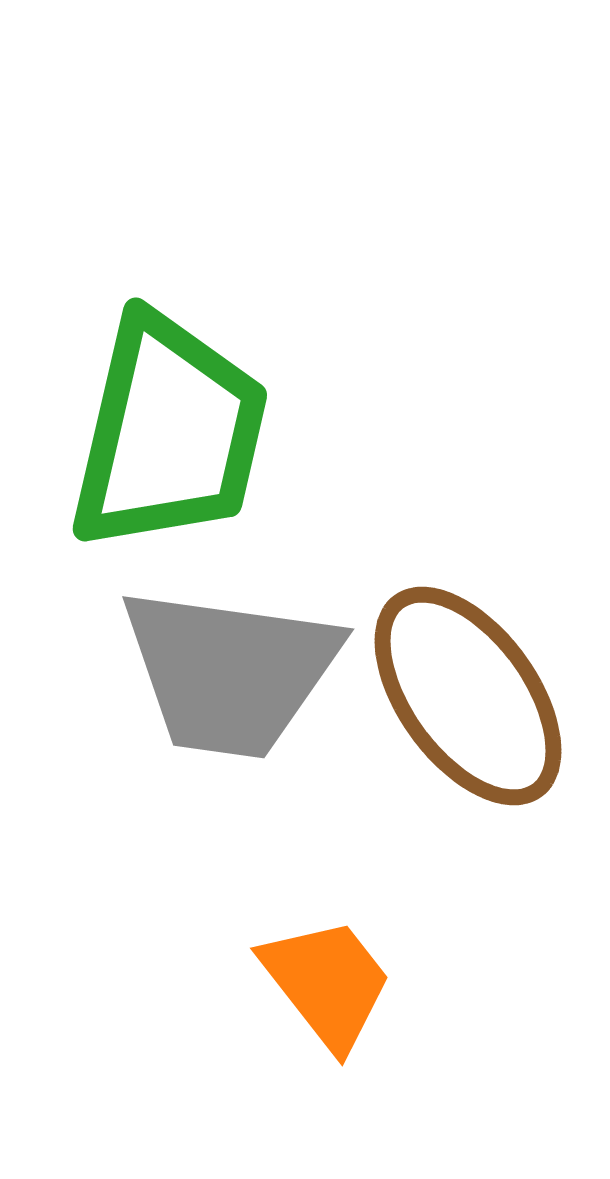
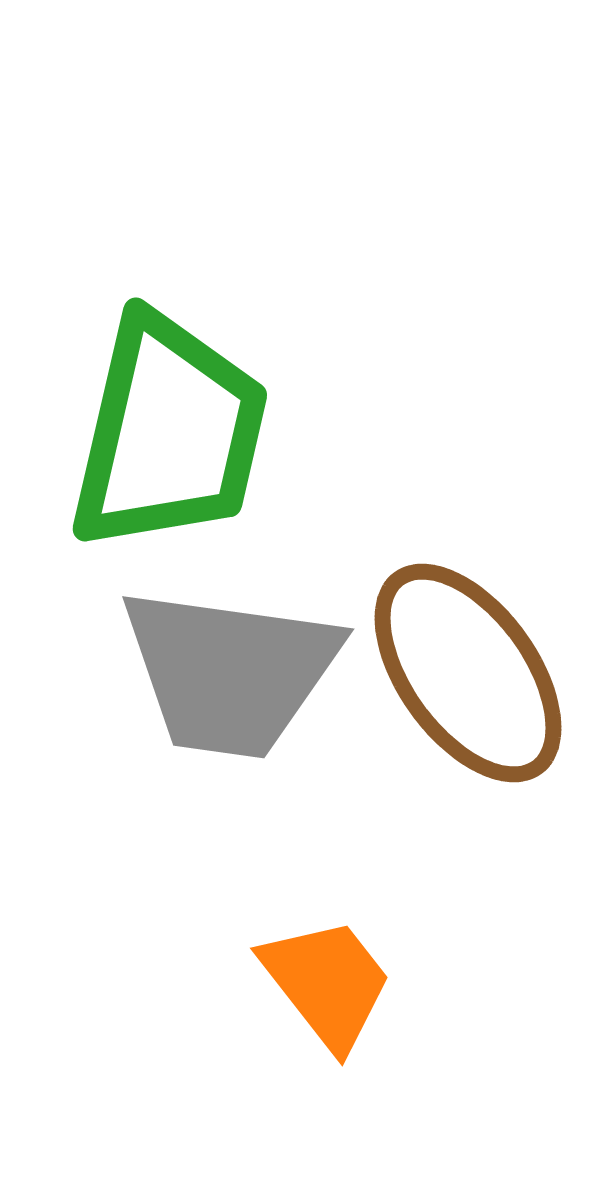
brown ellipse: moved 23 px up
